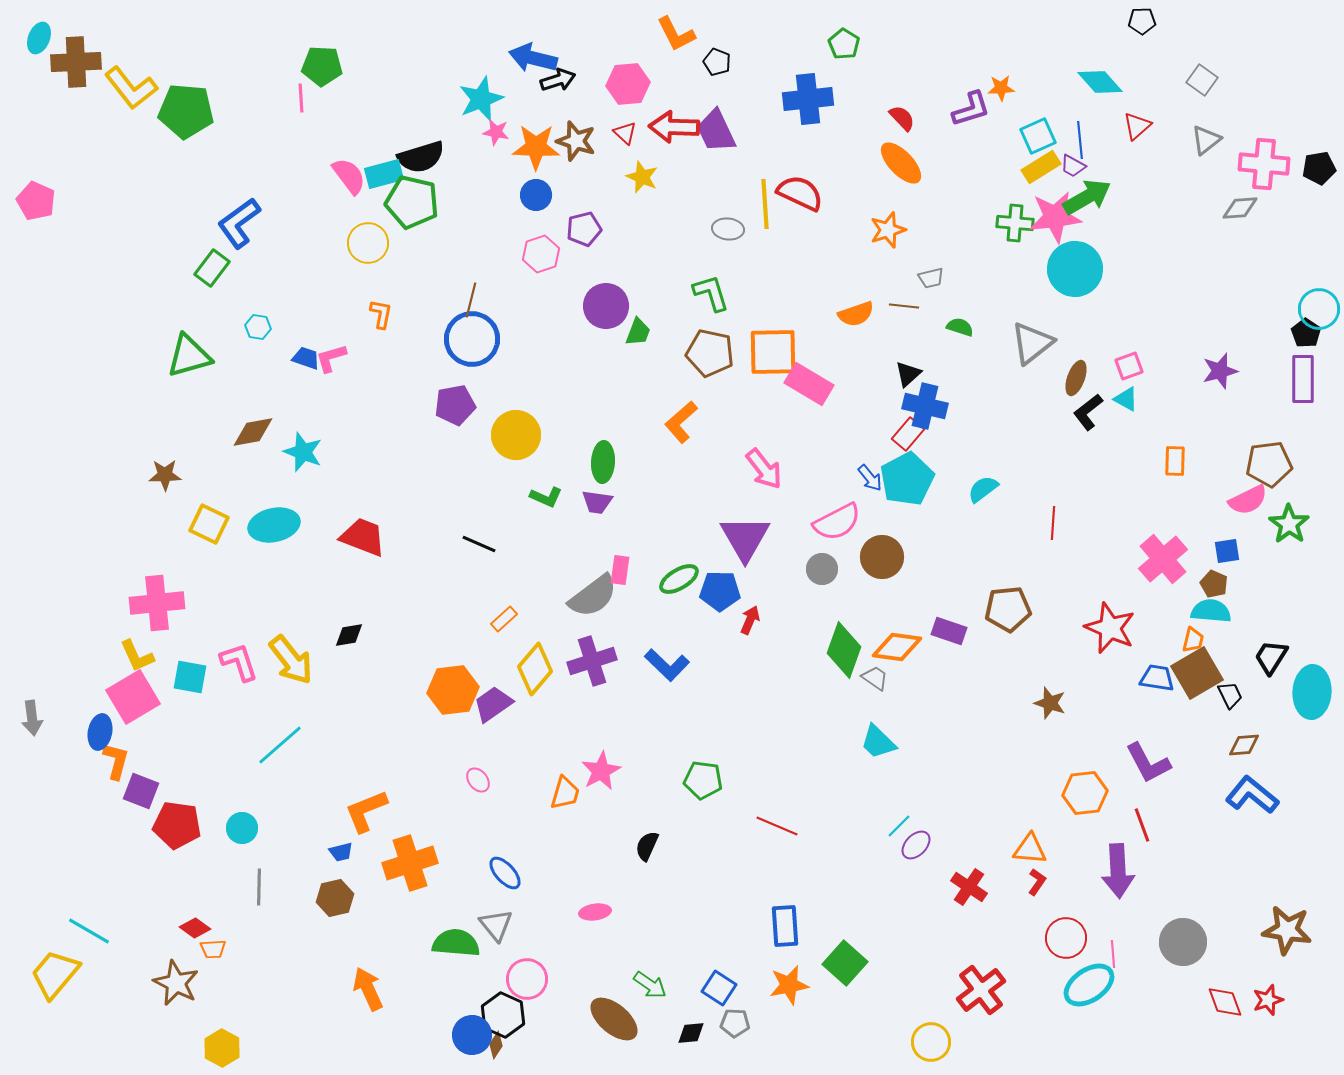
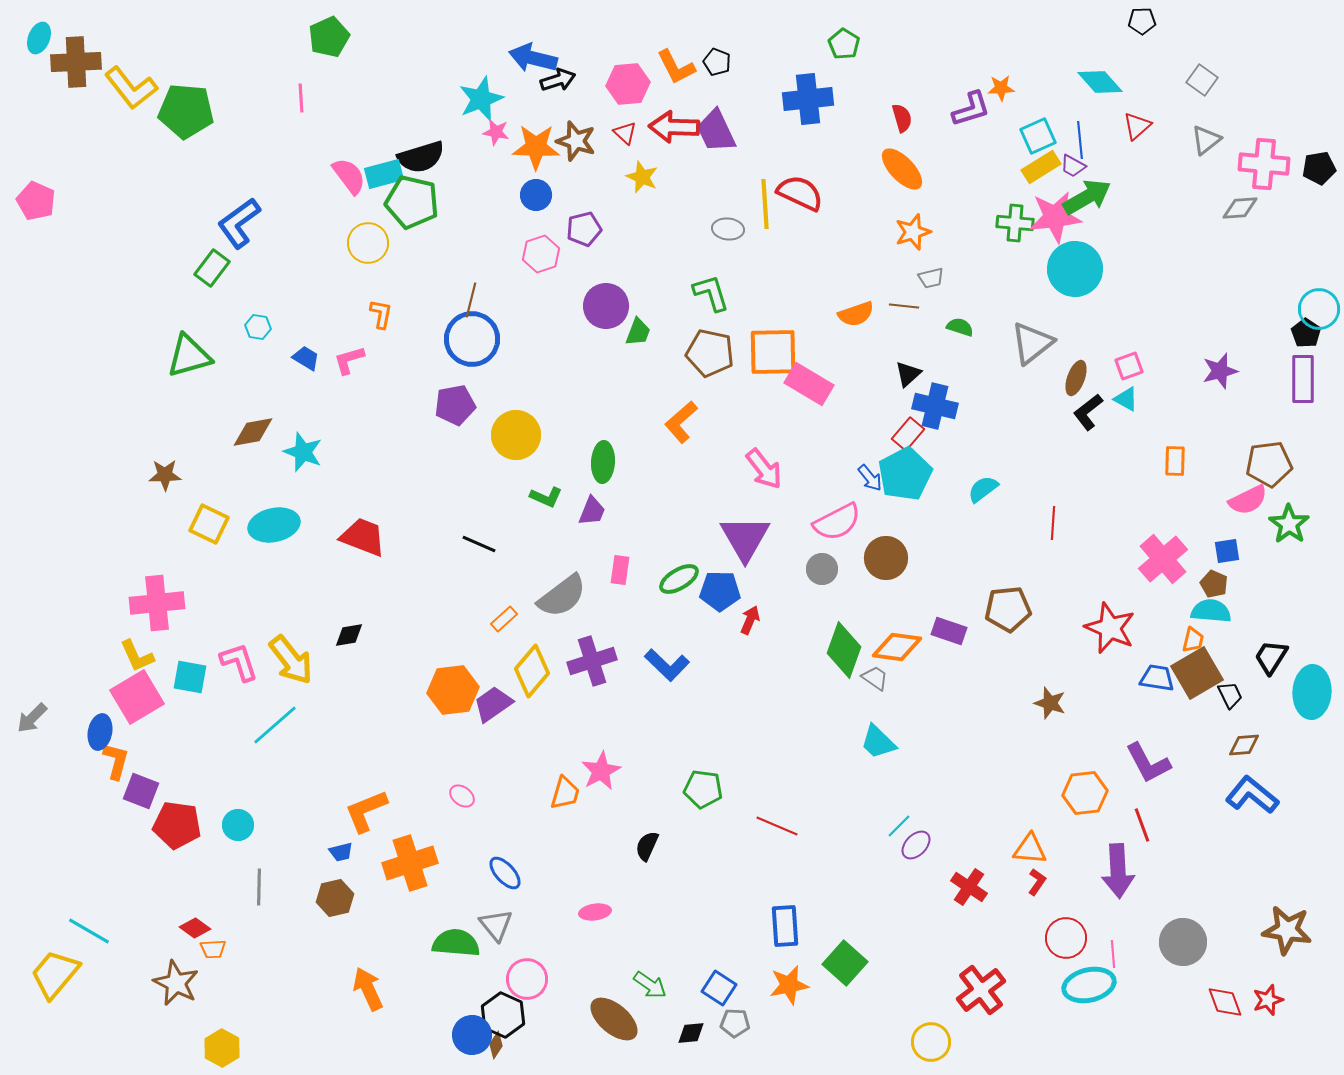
orange L-shape at (676, 34): moved 33 px down
green pentagon at (322, 66): moved 7 px right, 29 px up; rotated 27 degrees counterclockwise
red semicircle at (902, 118): rotated 28 degrees clockwise
orange ellipse at (901, 163): moved 1 px right, 6 px down
orange star at (888, 230): moved 25 px right, 2 px down
blue trapezoid at (306, 358): rotated 12 degrees clockwise
pink L-shape at (331, 358): moved 18 px right, 2 px down
blue cross at (925, 406): moved 10 px right
cyan pentagon at (907, 479): moved 2 px left, 5 px up
purple trapezoid at (597, 502): moved 5 px left, 9 px down; rotated 76 degrees counterclockwise
brown circle at (882, 557): moved 4 px right, 1 px down
gray semicircle at (593, 596): moved 31 px left
yellow diamond at (535, 669): moved 3 px left, 2 px down
pink square at (133, 697): moved 4 px right
gray arrow at (32, 718): rotated 52 degrees clockwise
cyan line at (280, 745): moved 5 px left, 20 px up
pink ellipse at (478, 780): moved 16 px left, 16 px down; rotated 15 degrees counterclockwise
green pentagon at (703, 780): moved 9 px down
cyan circle at (242, 828): moved 4 px left, 3 px up
cyan ellipse at (1089, 985): rotated 21 degrees clockwise
